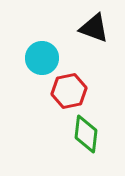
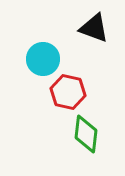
cyan circle: moved 1 px right, 1 px down
red hexagon: moved 1 px left, 1 px down; rotated 24 degrees clockwise
